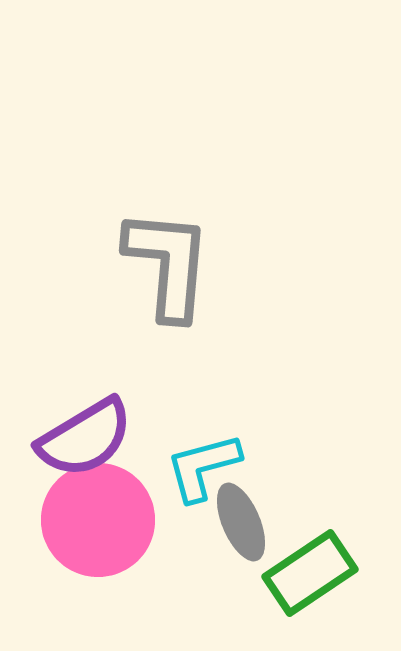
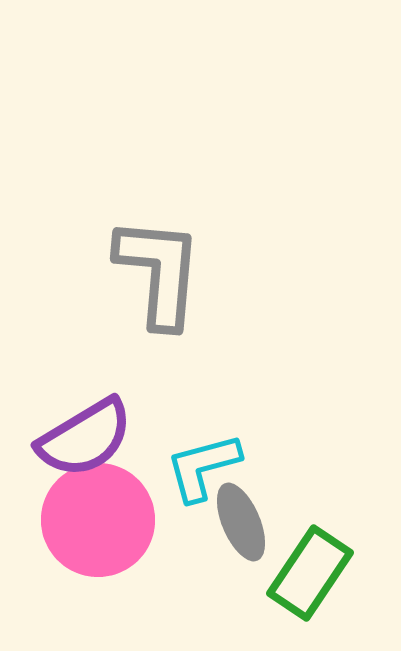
gray L-shape: moved 9 px left, 8 px down
green rectangle: rotated 22 degrees counterclockwise
